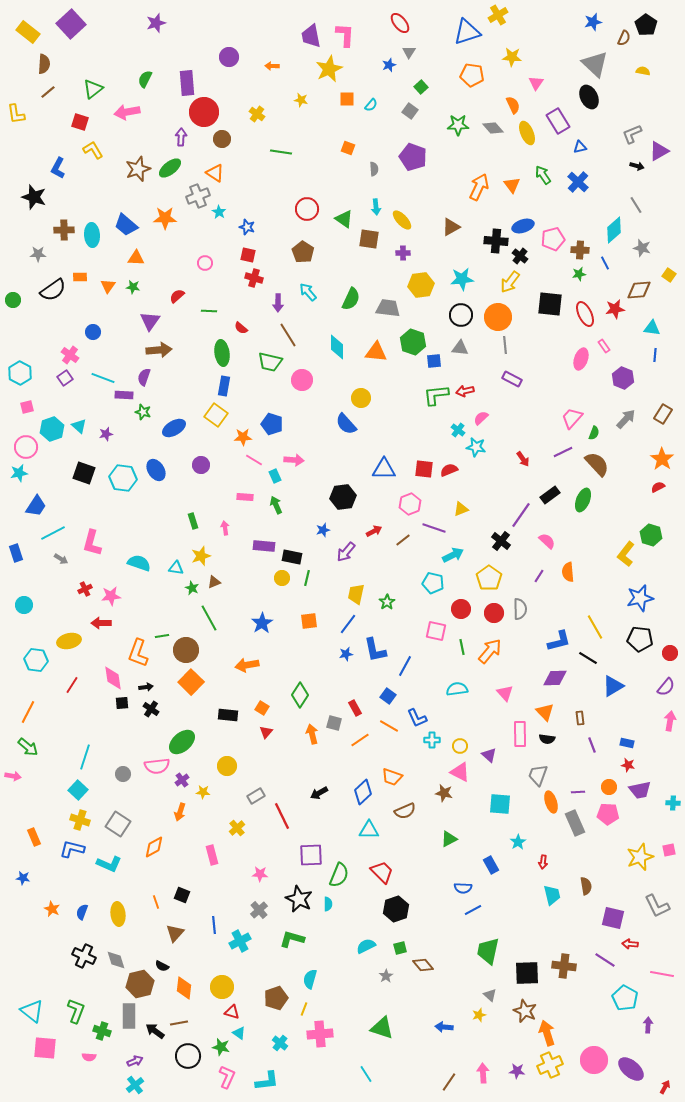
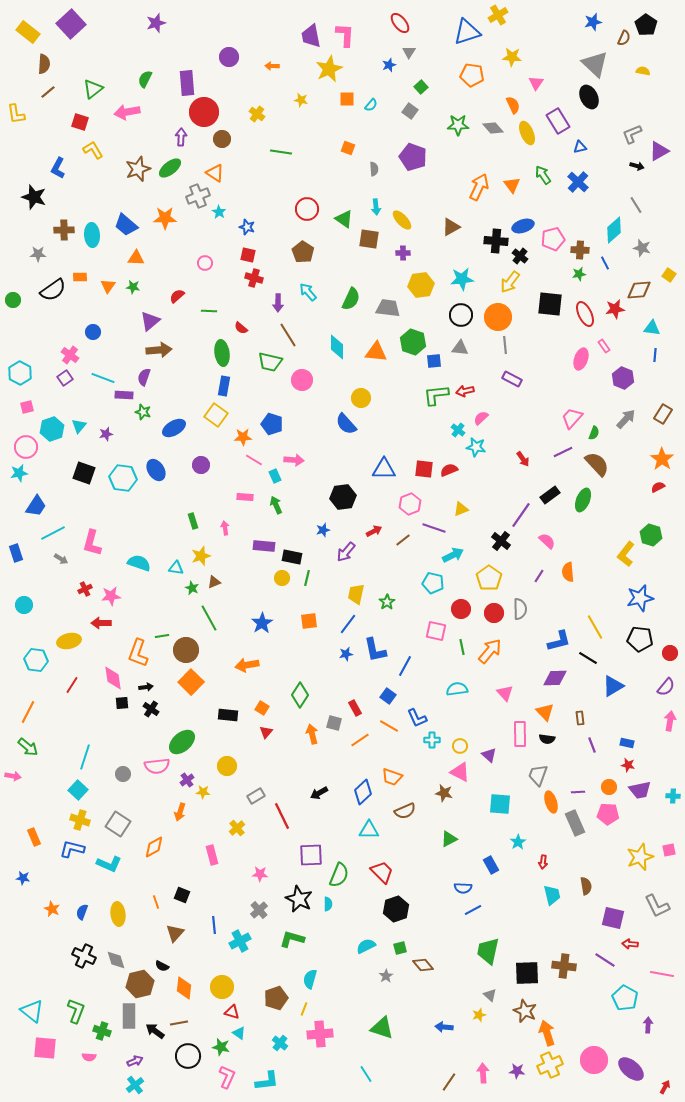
purple triangle at (150, 321): rotated 15 degrees clockwise
cyan triangle at (79, 426): rotated 28 degrees clockwise
purple cross at (182, 780): moved 5 px right
cyan cross at (673, 803): moved 7 px up
